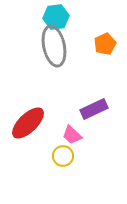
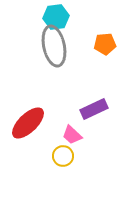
orange pentagon: rotated 20 degrees clockwise
